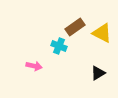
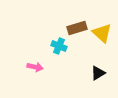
brown rectangle: moved 2 px right, 1 px down; rotated 18 degrees clockwise
yellow triangle: rotated 15 degrees clockwise
pink arrow: moved 1 px right, 1 px down
